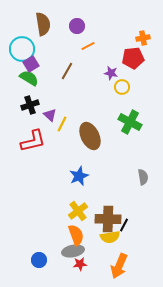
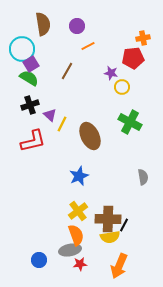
gray ellipse: moved 3 px left, 1 px up
